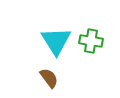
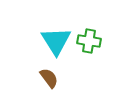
green cross: moved 2 px left
